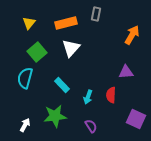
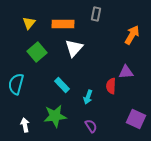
orange rectangle: moved 3 px left, 1 px down; rotated 15 degrees clockwise
white triangle: moved 3 px right
cyan semicircle: moved 9 px left, 6 px down
red semicircle: moved 9 px up
white arrow: rotated 40 degrees counterclockwise
